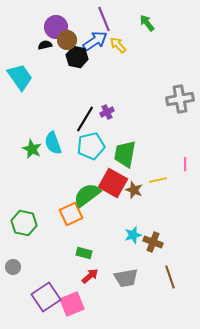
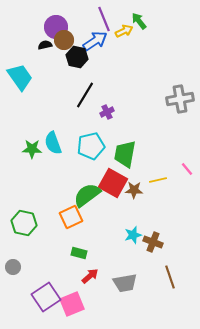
green arrow: moved 8 px left, 2 px up
brown circle: moved 3 px left
yellow arrow: moved 6 px right, 14 px up; rotated 108 degrees clockwise
black line: moved 24 px up
green star: rotated 24 degrees counterclockwise
pink line: moved 2 px right, 5 px down; rotated 40 degrees counterclockwise
brown star: rotated 18 degrees counterclockwise
orange square: moved 3 px down
green rectangle: moved 5 px left
gray trapezoid: moved 1 px left, 5 px down
